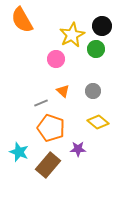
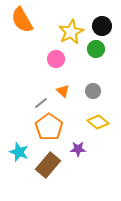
yellow star: moved 1 px left, 3 px up
gray line: rotated 16 degrees counterclockwise
orange pentagon: moved 2 px left, 1 px up; rotated 16 degrees clockwise
